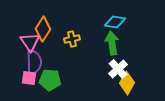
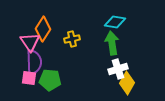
white cross: rotated 24 degrees clockwise
